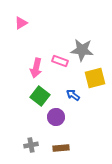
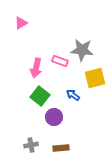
purple circle: moved 2 px left
